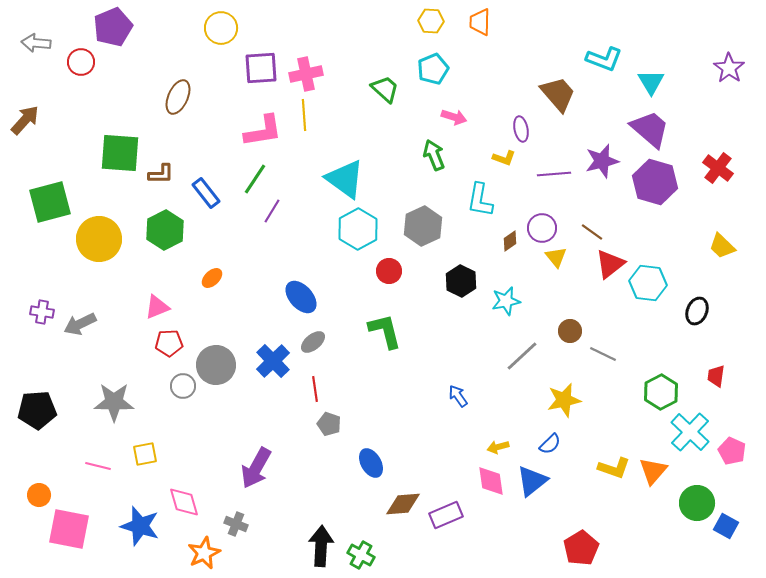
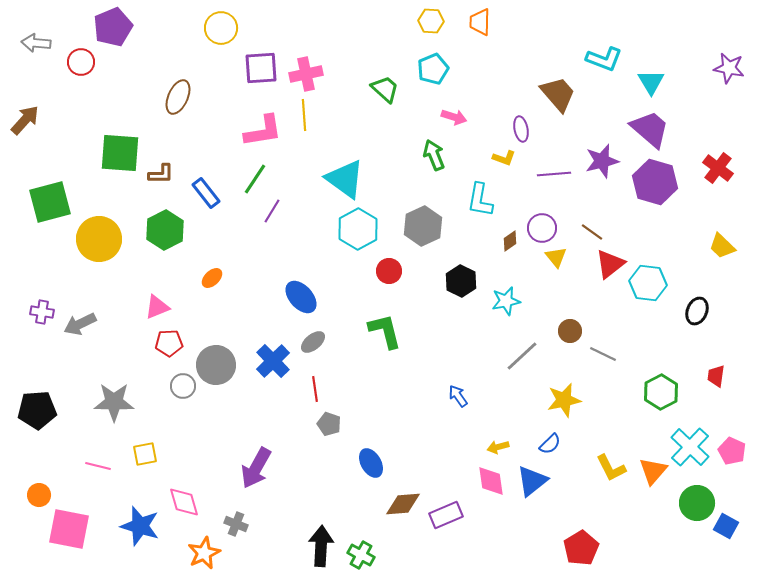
purple star at (729, 68): rotated 24 degrees counterclockwise
cyan cross at (690, 432): moved 15 px down
yellow L-shape at (614, 468): moved 3 px left; rotated 44 degrees clockwise
